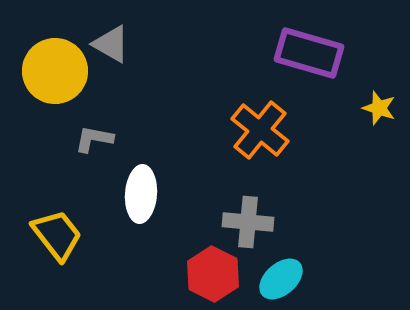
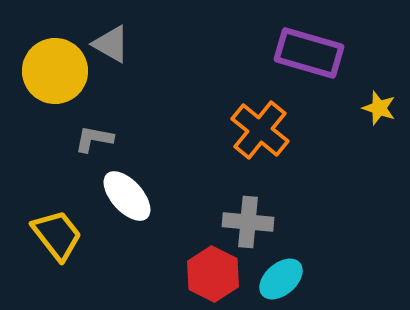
white ellipse: moved 14 px left, 2 px down; rotated 46 degrees counterclockwise
